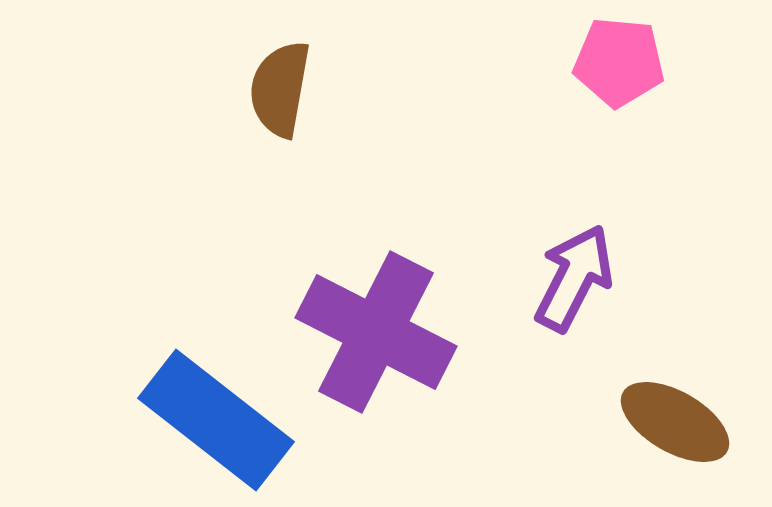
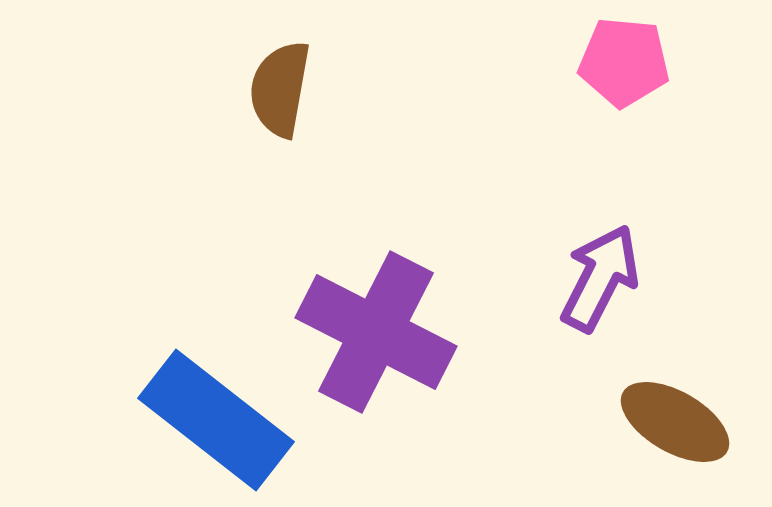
pink pentagon: moved 5 px right
purple arrow: moved 26 px right
